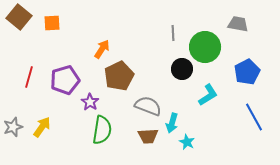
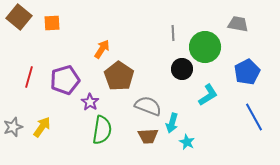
brown pentagon: rotated 12 degrees counterclockwise
